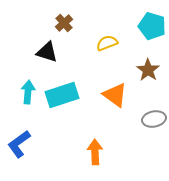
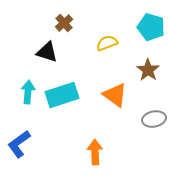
cyan pentagon: moved 1 px left, 1 px down
